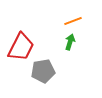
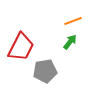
green arrow: rotated 21 degrees clockwise
gray pentagon: moved 2 px right
